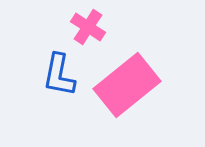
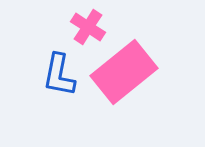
pink rectangle: moved 3 px left, 13 px up
